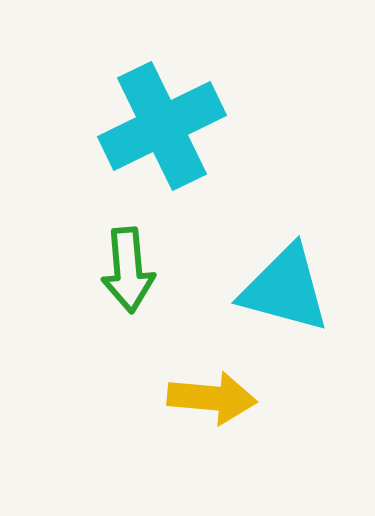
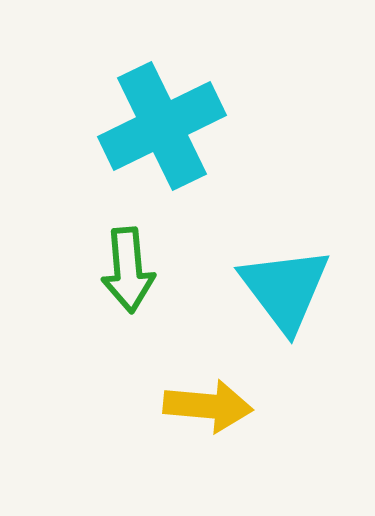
cyan triangle: rotated 38 degrees clockwise
yellow arrow: moved 4 px left, 8 px down
